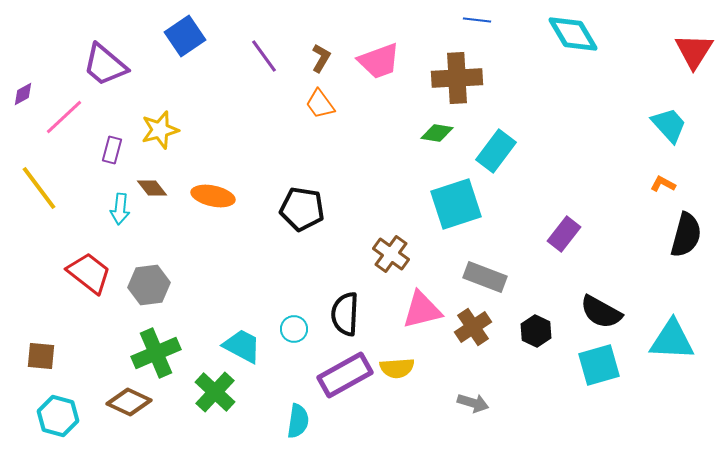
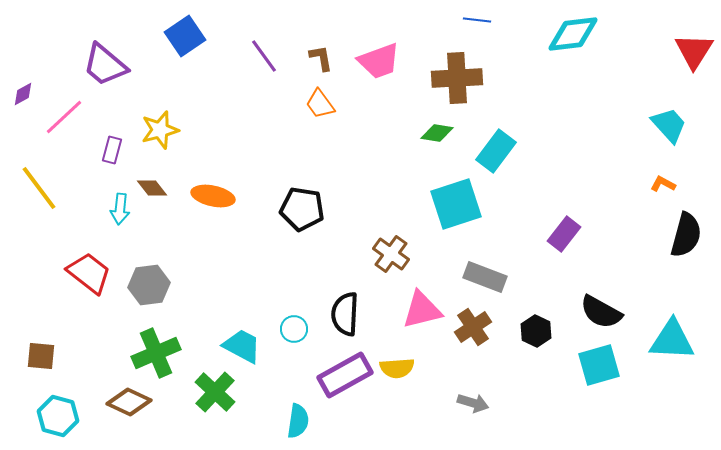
cyan diamond at (573, 34): rotated 66 degrees counterclockwise
brown L-shape at (321, 58): rotated 40 degrees counterclockwise
